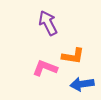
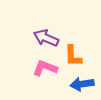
purple arrow: moved 2 px left, 15 px down; rotated 40 degrees counterclockwise
orange L-shape: rotated 80 degrees clockwise
